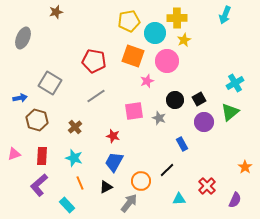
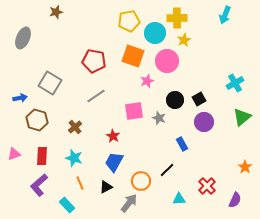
green triangle: moved 12 px right, 5 px down
red star: rotated 16 degrees clockwise
